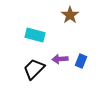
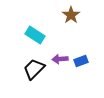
brown star: moved 1 px right
cyan rectangle: rotated 18 degrees clockwise
blue rectangle: rotated 48 degrees clockwise
